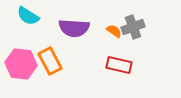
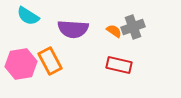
purple semicircle: moved 1 px left, 1 px down
pink hexagon: rotated 16 degrees counterclockwise
